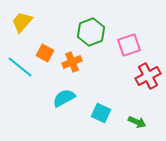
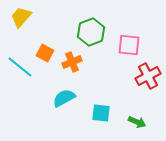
yellow trapezoid: moved 1 px left, 5 px up
pink square: rotated 25 degrees clockwise
cyan square: rotated 18 degrees counterclockwise
